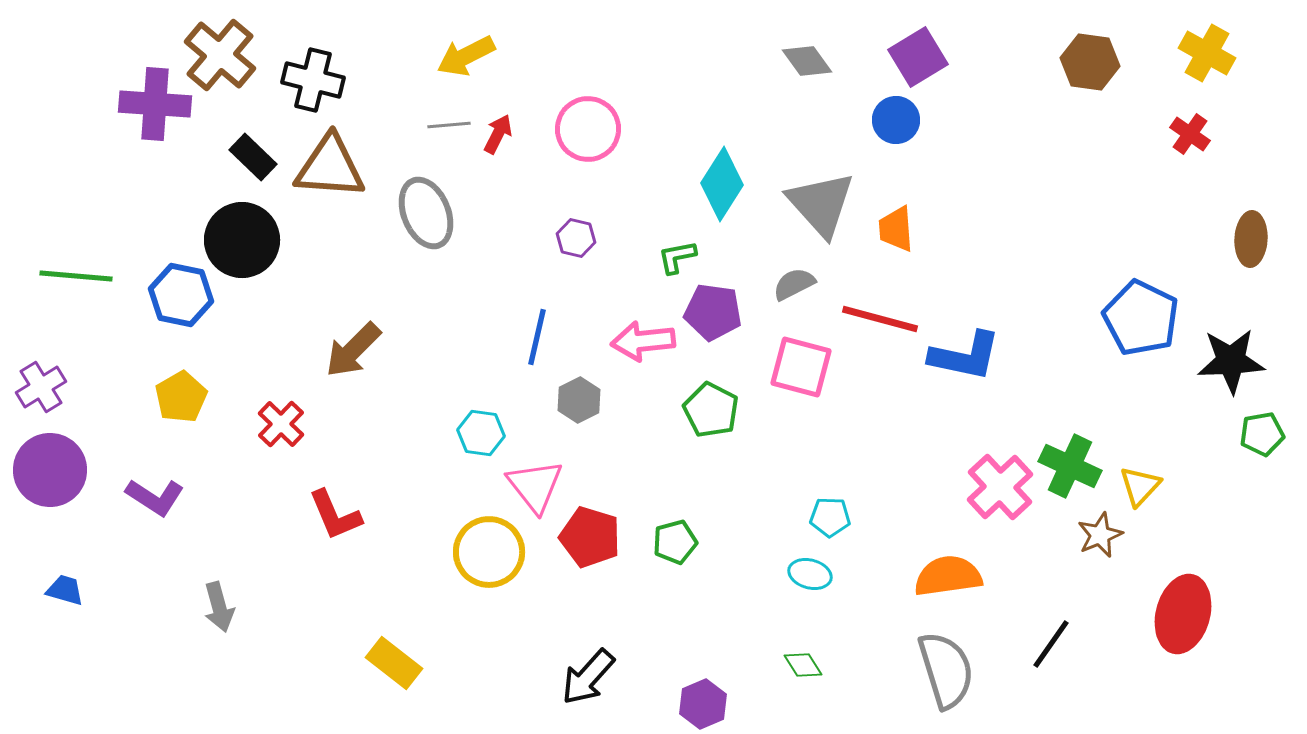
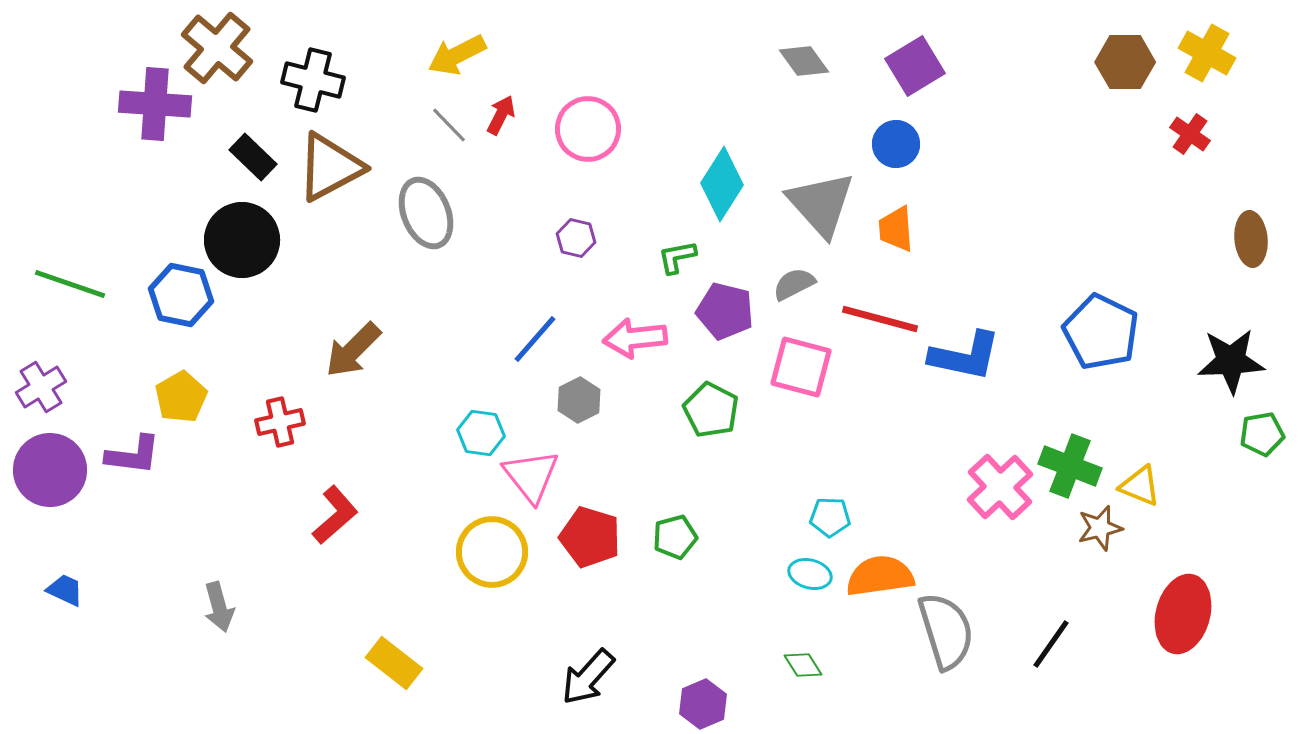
brown cross at (220, 55): moved 3 px left, 7 px up
yellow arrow at (466, 56): moved 9 px left, 1 px up
purple square at (918, 57): moved 3 px left, 9 px down
gray diamond at (807, 61): moved 3 px left
brown hexagon at (1090, 62): moved 35 px right; rotated 8 degrees counterclockwise
blue circle at (896, 120): moved 24 px down
gray line at (449, 125): rotated 51 degrees clockwise
red arrow at (498, 134): moved 3 px right, 19 px up
brown triangle at (330, 167): rotated 32 degrees counterclockwise
brown ellipse at (1251, 239): rotated 8 degrees counterclockwise
green line at (76, 276): moved 6 px left, 8 px down; rotated 14 degrees clockwise
purple pentagon at (713, 312): moved 12 px right, 1 px up; rotated 6 degrees clockwise
blue pentagon at (1141, 318): moved 40 px left, 14 px down
blue line at (537, 337): moved 2 px left, 2 px down; rotated 28 degrees clockwise
pink arrow at (643, 341): moved 8 px left, 3 px up
red cross at (281, 424): moved 1 px left, 2 px up; rotated 33 degrees clockwise
green cross at (1070, 466): rotated 4 degrees counterclockwise
pink triangle at (535, 486): moved 4 px left, 10 px up
yellow triangle at (1140, 486): rotated 51 degrees counterclockwise
purple L-shape at (155, 497): moved 22 px left, 42 px up; rotated 26 degrees counterclockwise
red L-shape at (335, 515): rotated 108 degrees counterclockwise
brown star at (1100, 535): moved 7 px up; rotated 9 degrees clockwise
green pentagon at (675, 542): moved 5 px up
yellow circle at (489, 552): moved 3 px right
orange semicircle at (948, 576): moved 68 px left
blue trapezoid at (65, 590): rotated 9 degrees clockwise
gray semicircle at (946, 670): moved 39 px up
